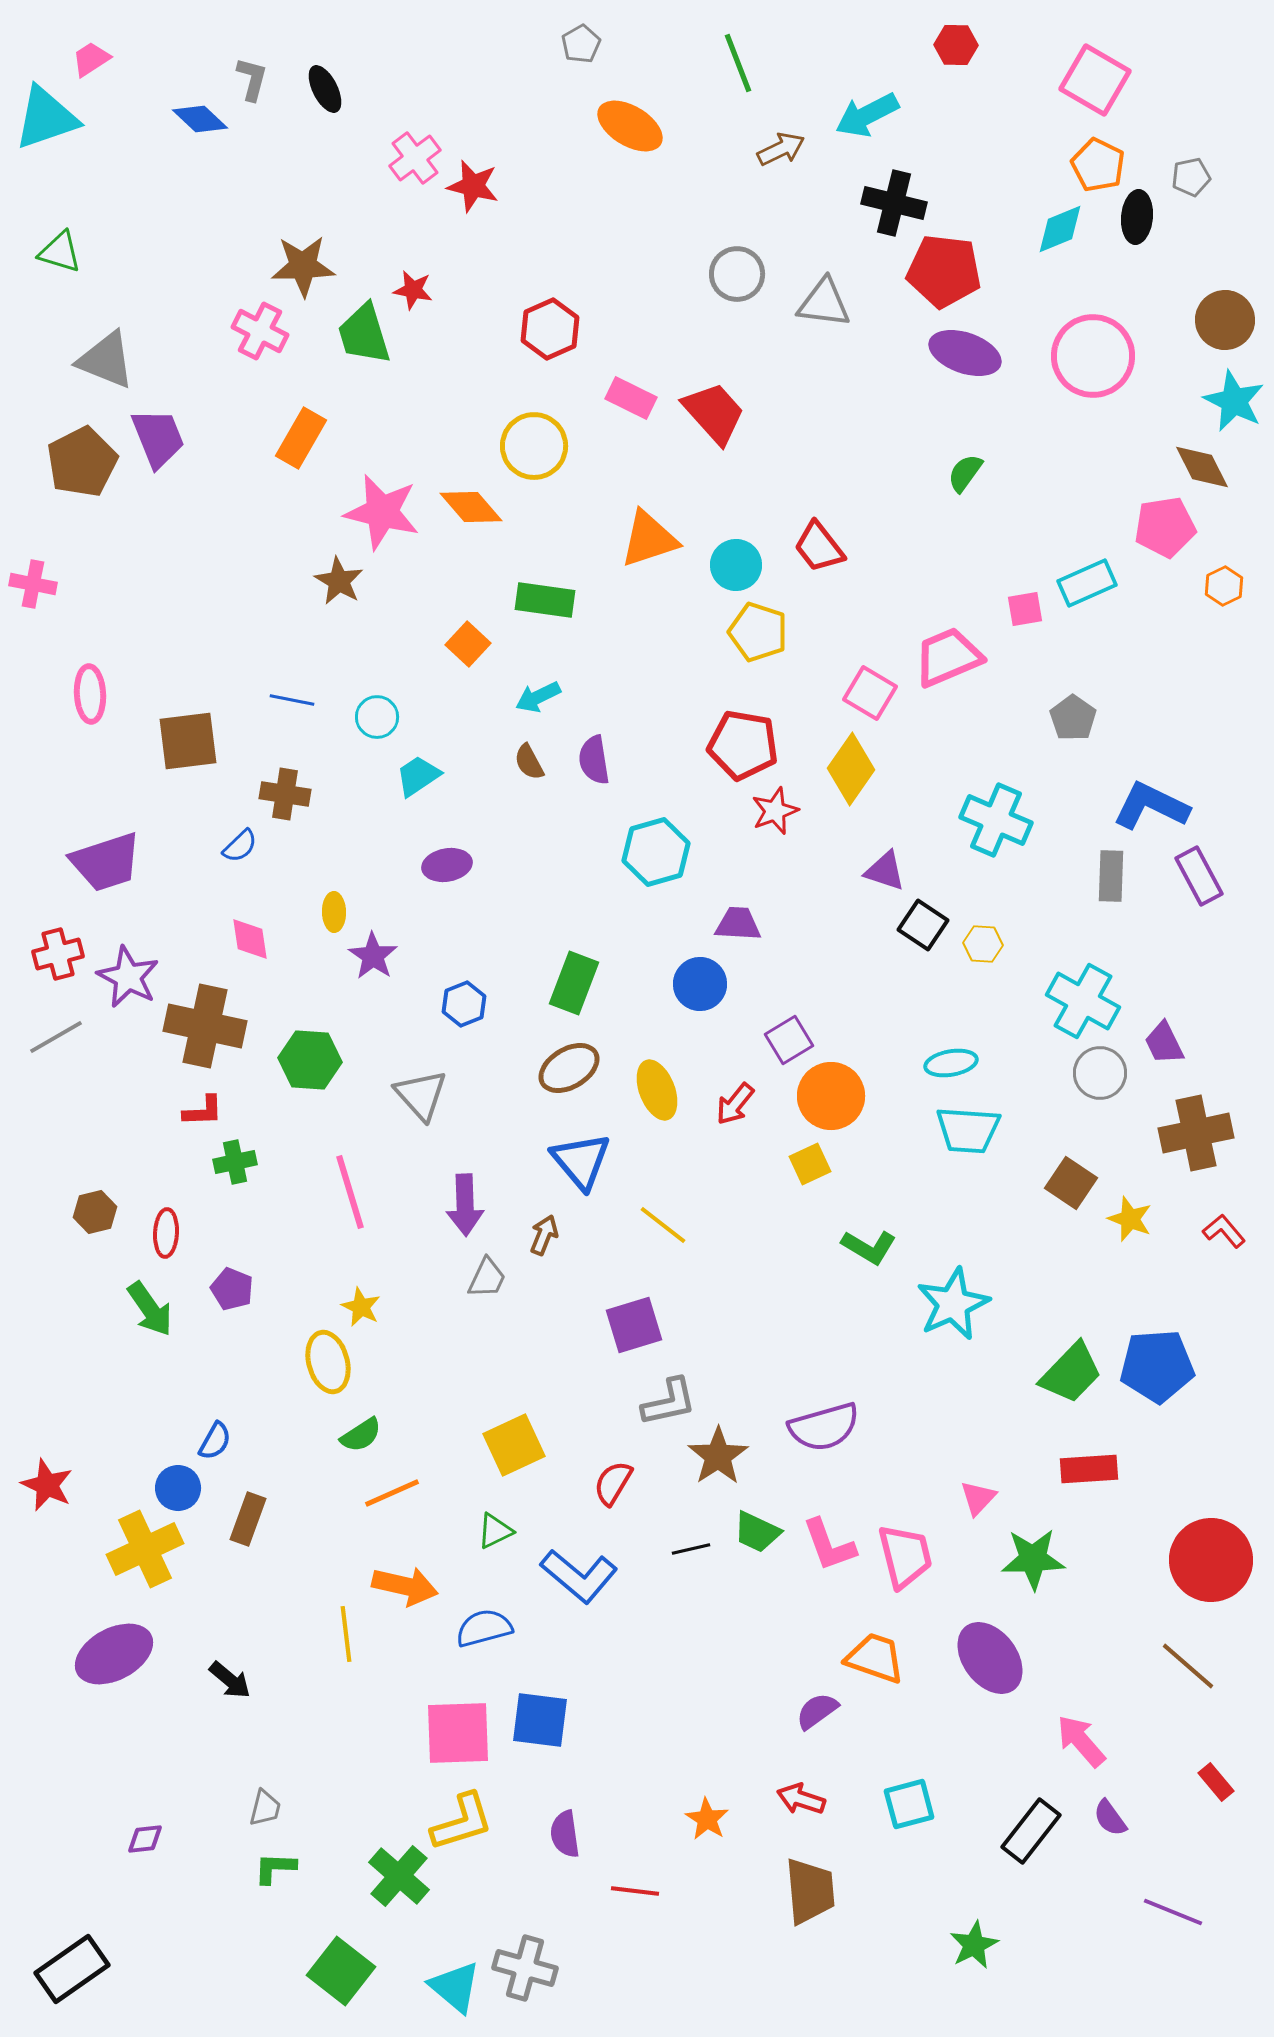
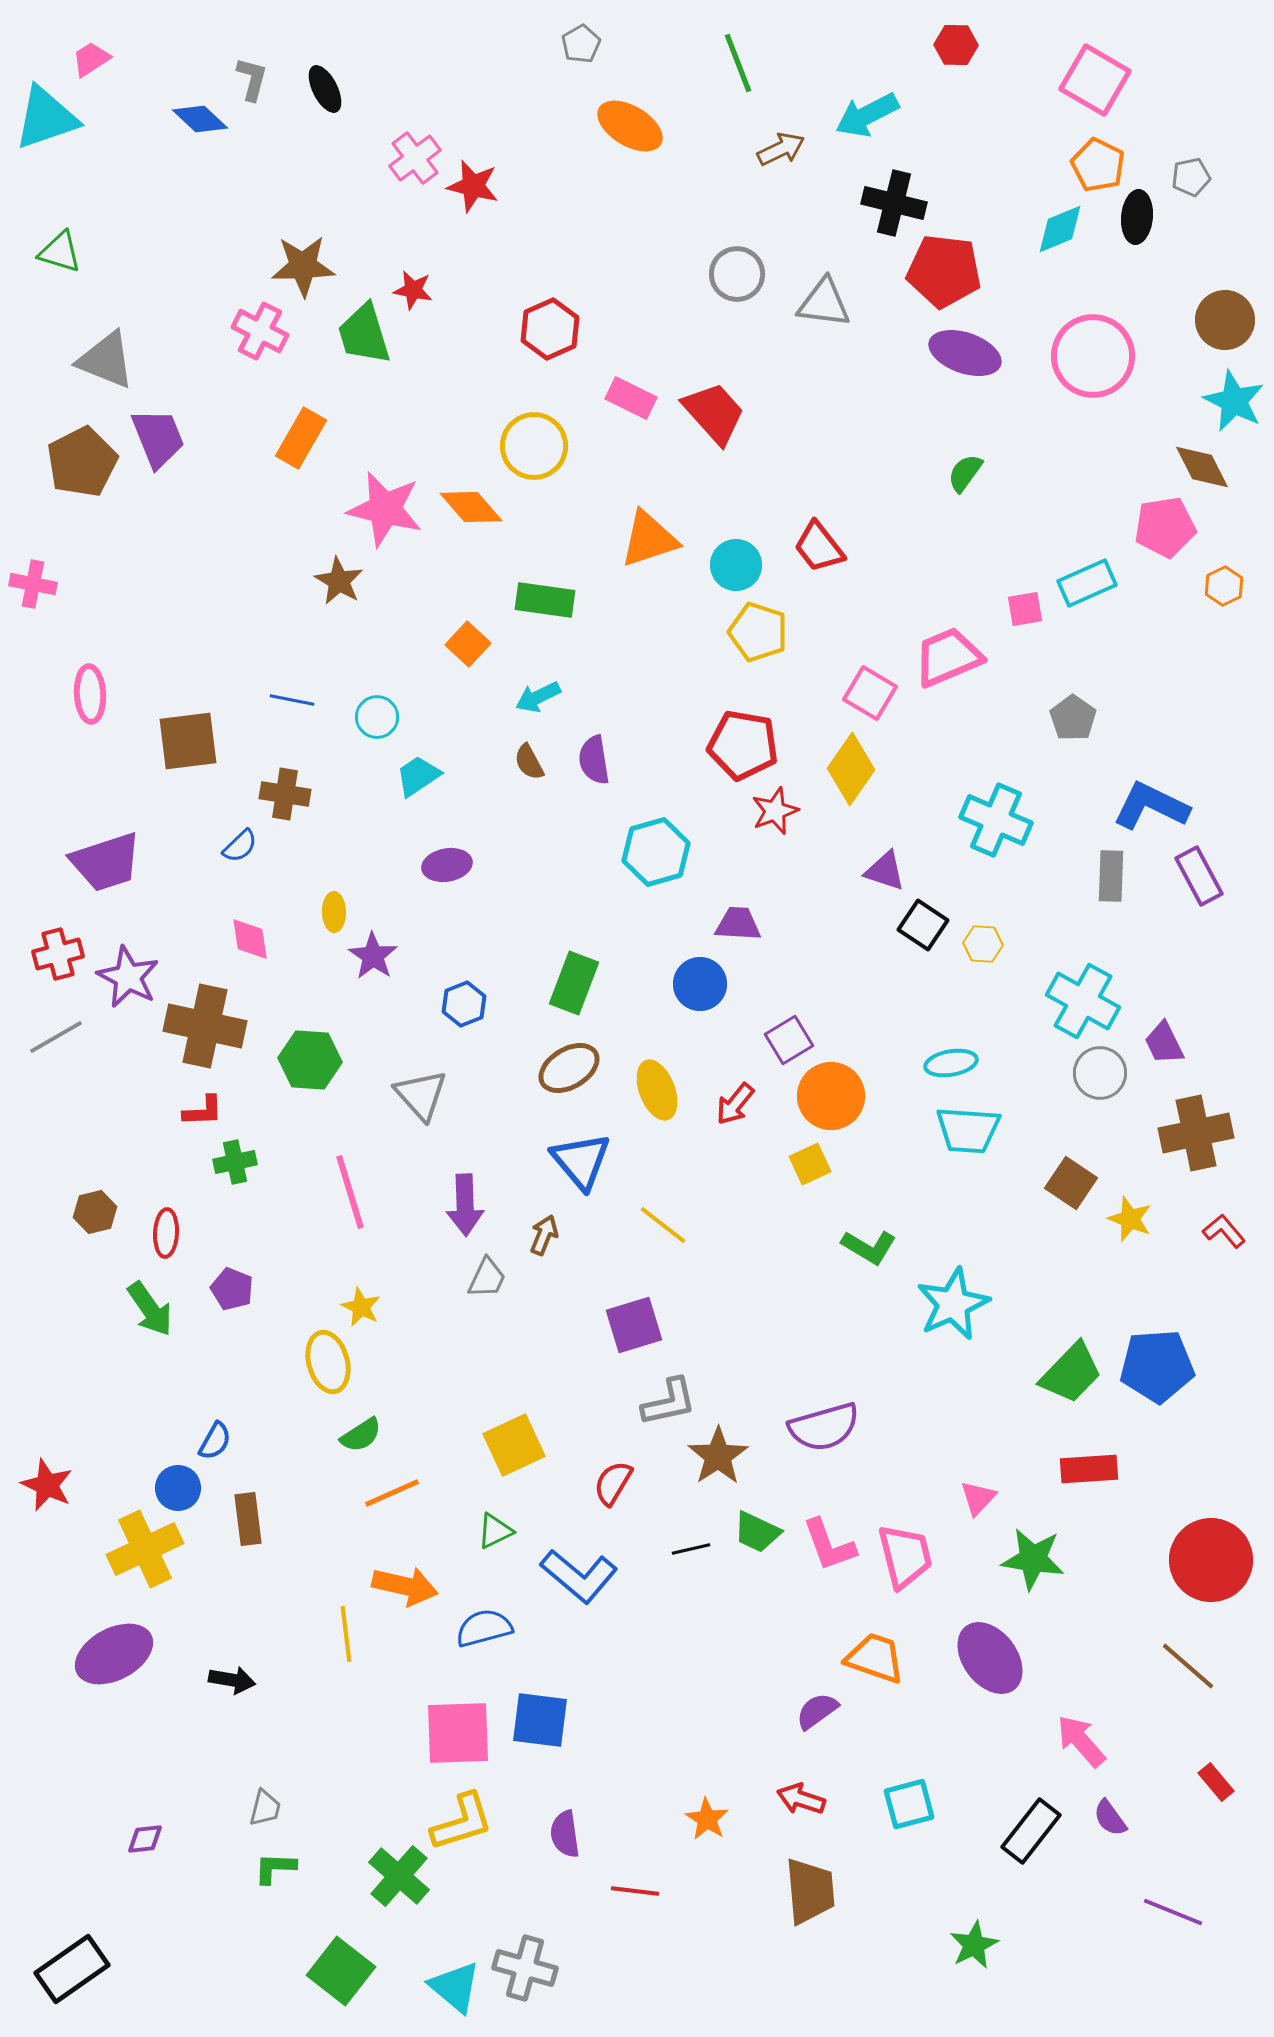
pink star at (382, 512): moved 3 px right, 3 px up
brown rectangle at (248, 1519): rotated 27 degrees counterclockwise
green star at (1033, 1559): rotated 10 degrees clockwise
black arrow at (230, 1680): moved 2 px right; rotated 30 degrees counterclockwise
